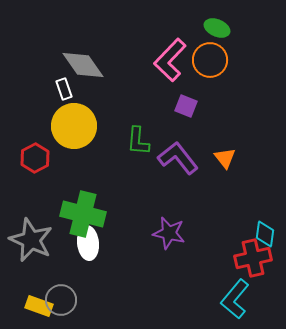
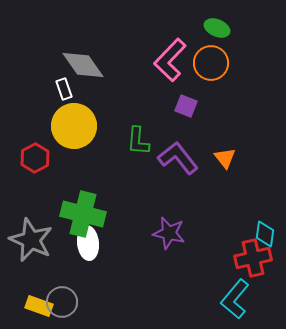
orange circle: moved 1 px right, 3 px down
gray circle: moved 1 px right, 2 px down
